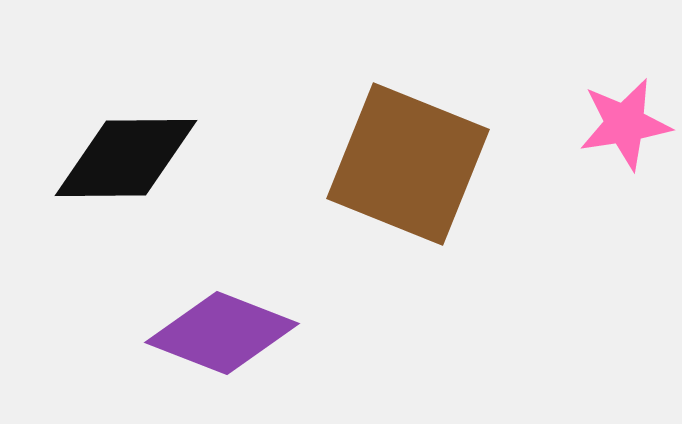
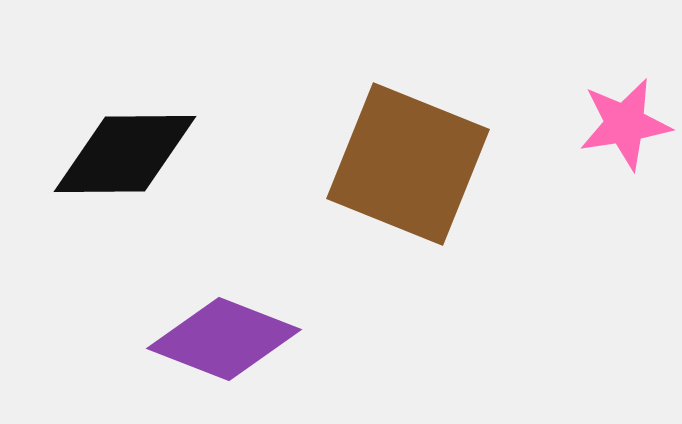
black diamond: moved 1 px left, 4 px up
purple diamond: moved 2 px right, 6 px down
